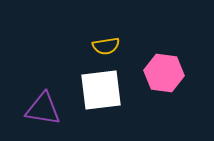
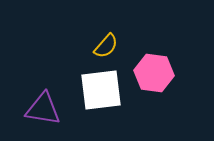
yellow semicircle: rotated 40 degrees counterclockwise
pink hexagon: moved 10 px left
